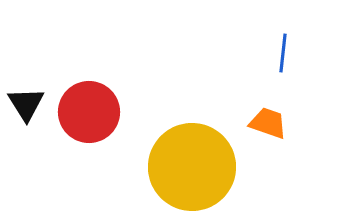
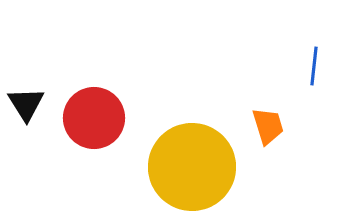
blue line: moved 31 px right, 13 px down
red circle: moved 5 px right, 6 px down
orange trapezoid: moved 3 px down; rotated 54 degrees clockwise
